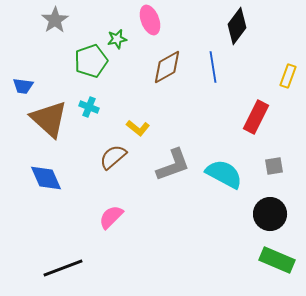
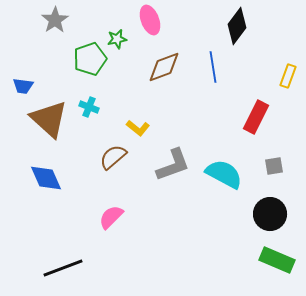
green pentagon: moved 1 px left, 2 px up
brown diamond: moved 3 px left; rotated 9 degrees clockwise
